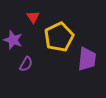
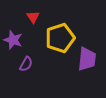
yellow pentagon: moved 1 px right, 1 px down; rotated 8 degrees clockwise
